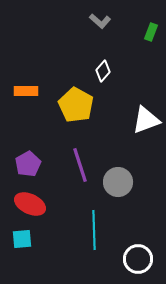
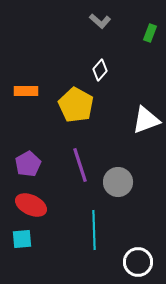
green rectangle: moved 1 px left, 1 px down
white diamond: moved 3 px left, 1 px up
red ellipse: moved 1 px right, 1 px down
white circle: moved 3 px down
